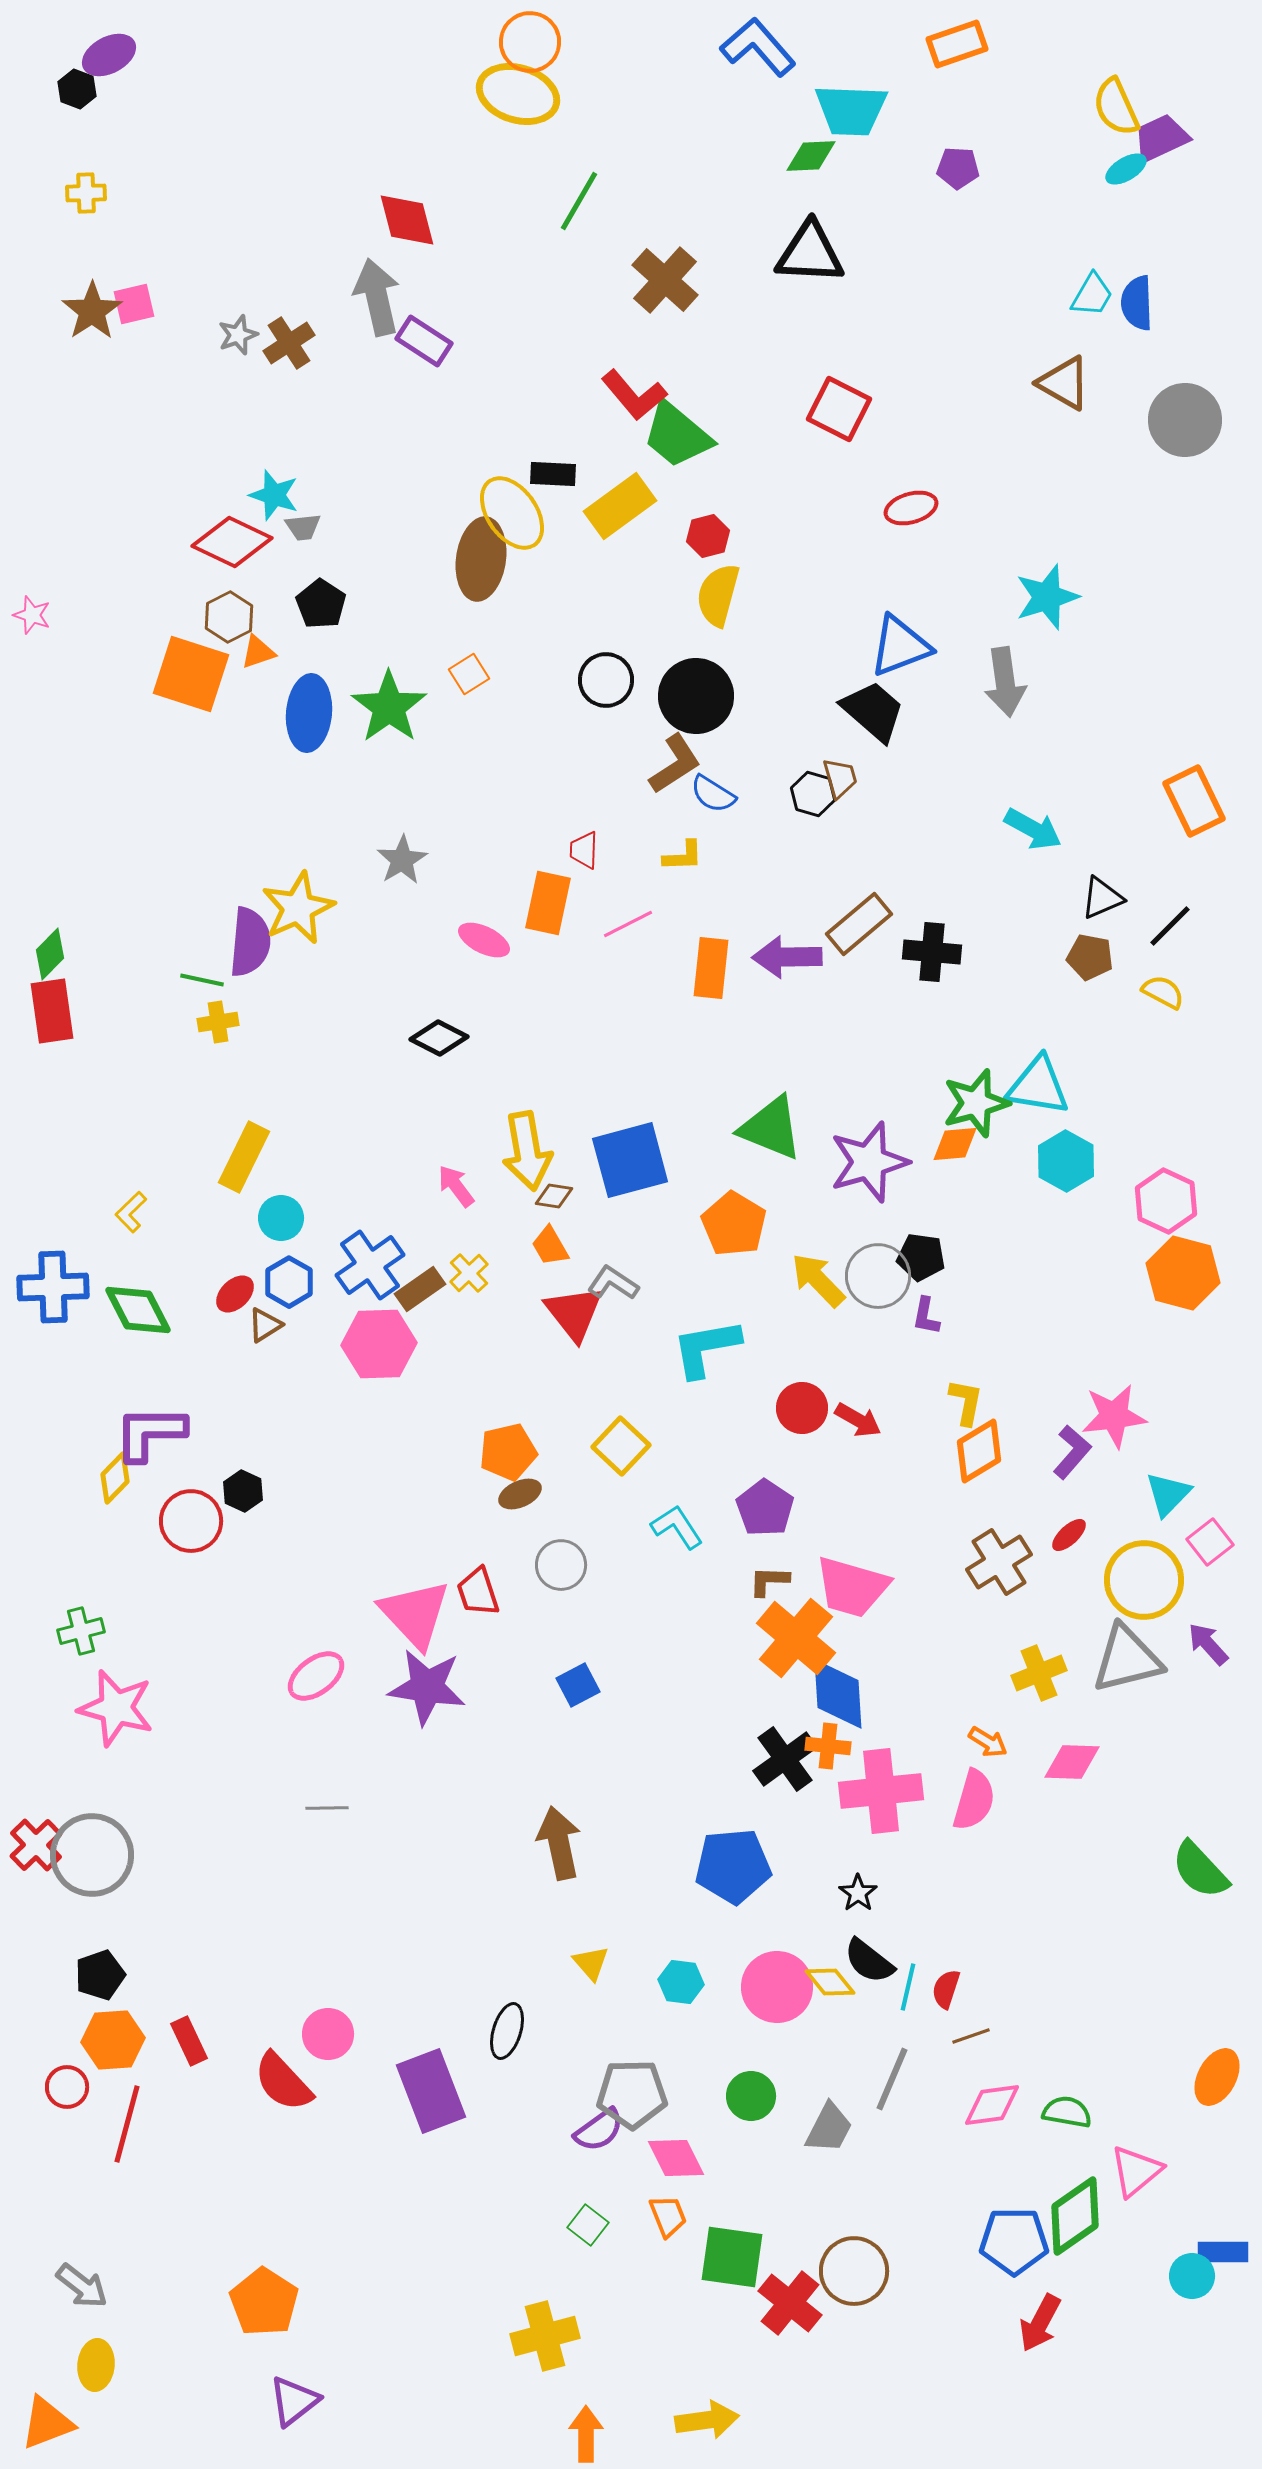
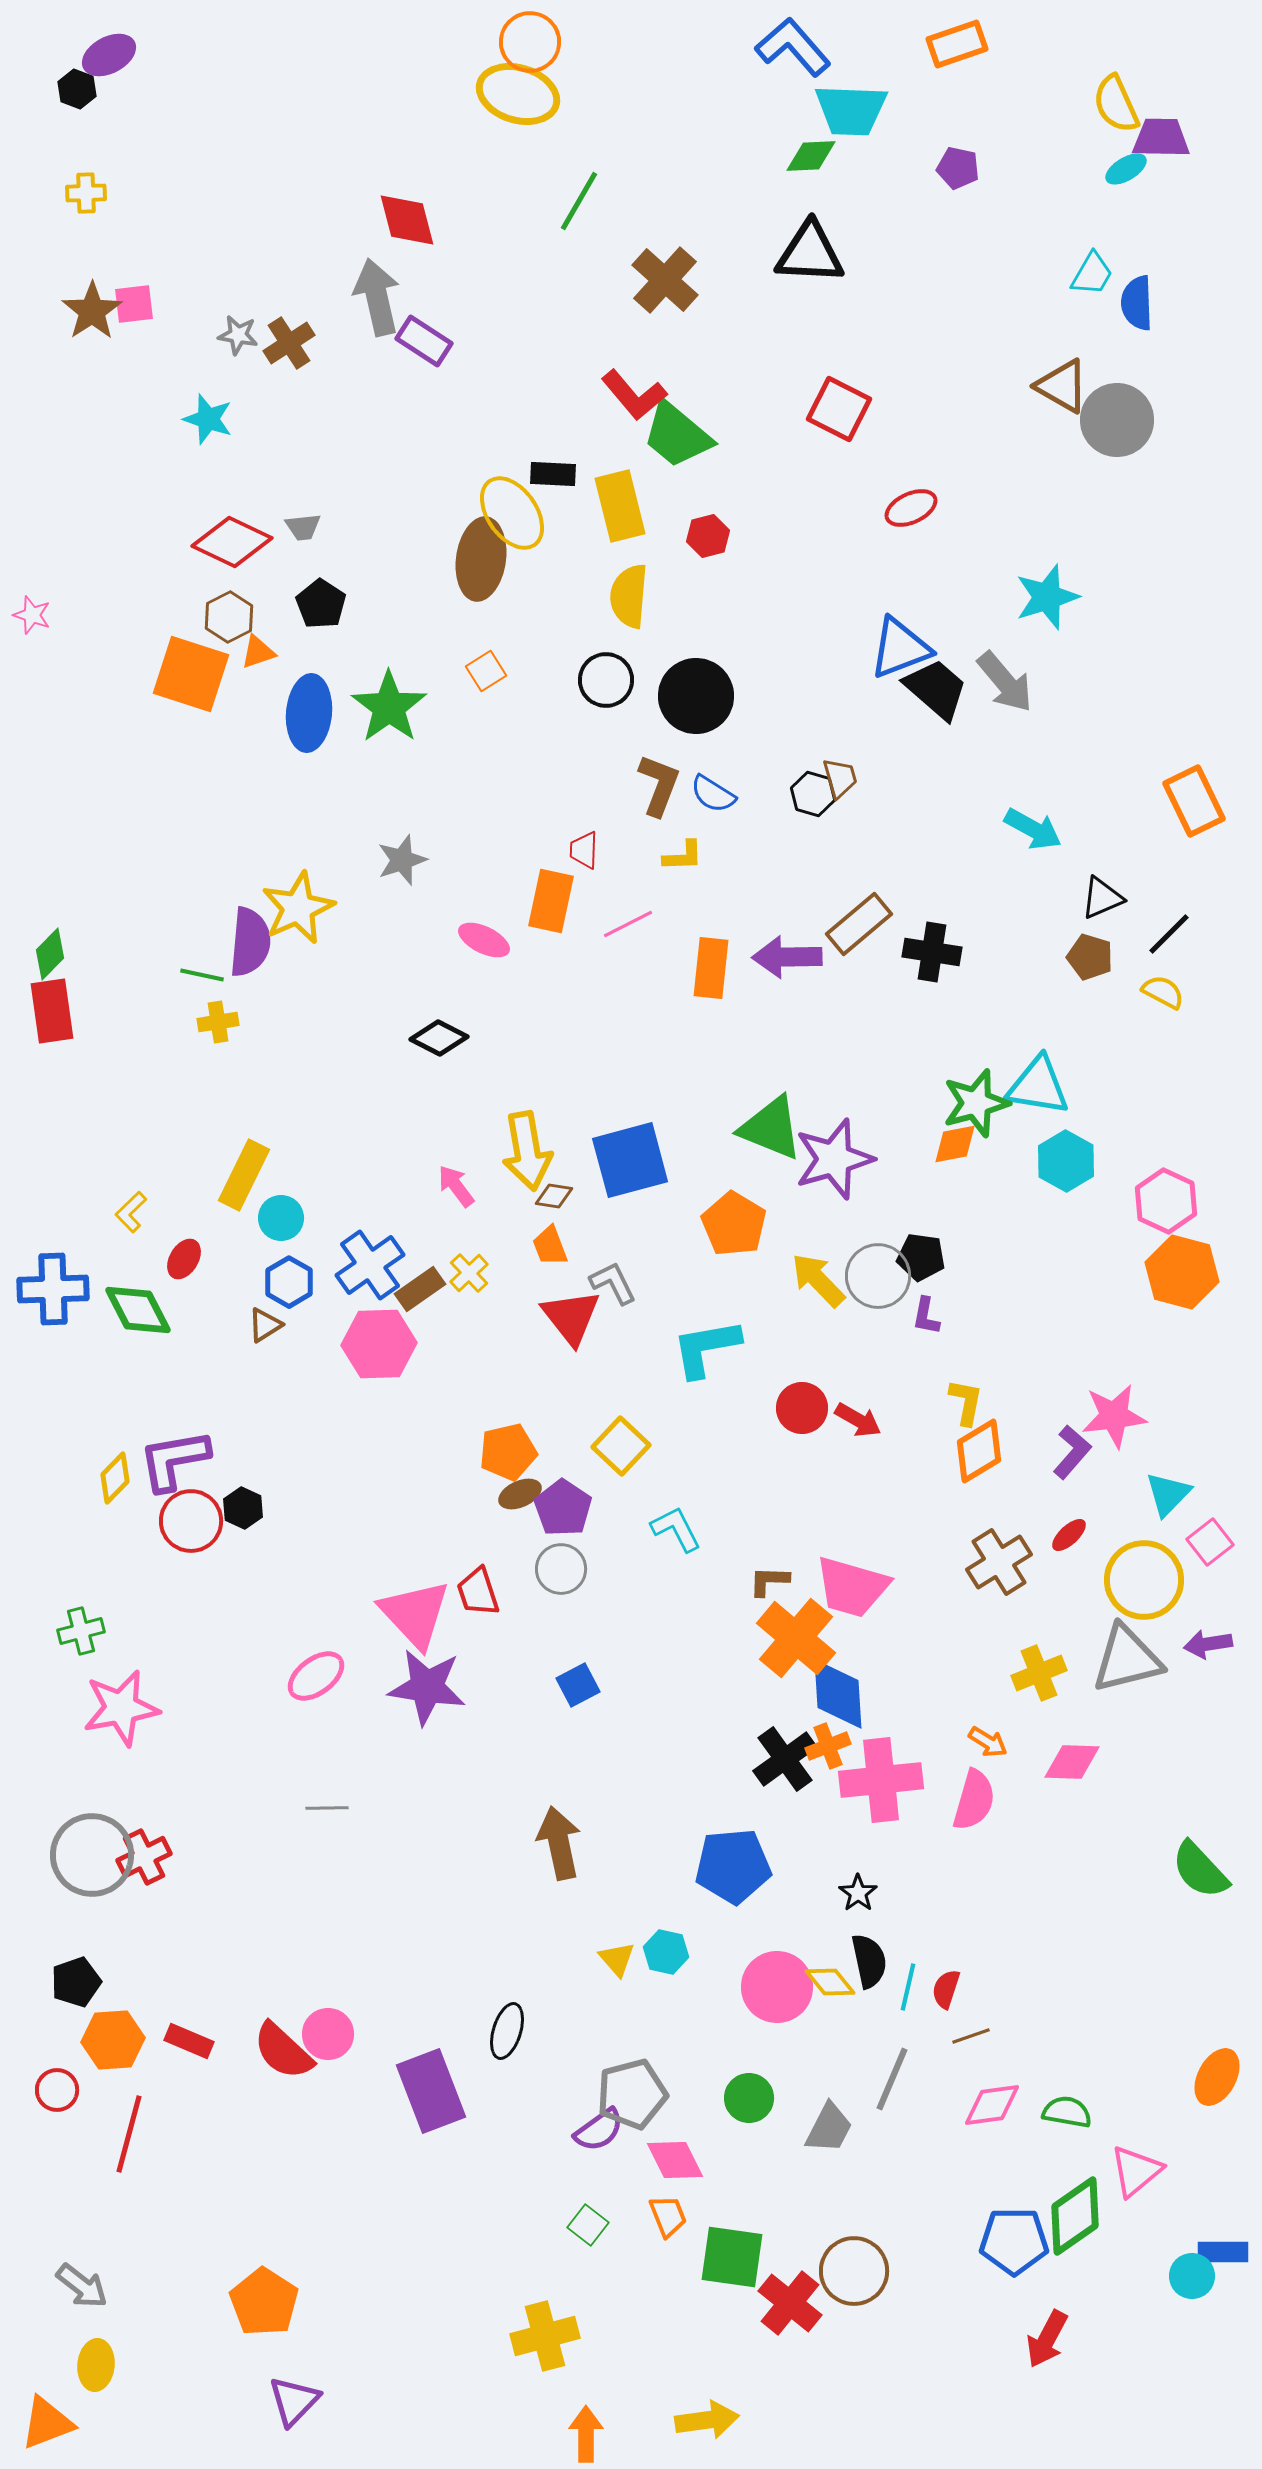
blue L-shape at (758, 47): moved 35 px right
yellow semicircle at (1116, 107): moved 3 px up
purple trapezoid at (1161, 138): rotated 26 degrees clockwise
purple pentagon at (958, 168): rotated 9 degrees clockwise
cyan trapezoid at (1092, 295): moved 21 px up
pink square at (134, 304): rotated 6 degrees clockwise
gray star at (238, 335): rotated 30 degrees clockwise
brown triangle at (1064, 383): moved 2 px left, 3 px down
gray circle at (1185, 420): moved 68 px left
cyan star at (274, 495): moved 66 px left, 76 px up
yellow rectangle at (620, 506): rotated 68 degrees counterclockwise
red ellipse at (911, 508): rotated 9 degrees counterclockwise
yellow semicircle at (718, 595): moved 89 px left, 1 px down; rotated 10 degrees counterclockwise
blue triangle at (900, 646): moved 2 px down
orange square at (469, 674): moved 17 px right, 3 px up
gray arrow at (1005, 682): rotated 32 degrees counterclockwise
black trapezoid at (873, 711): moved 63 px right, 22 px up
brown L-shape at (675, 764): moved 16 px left, 21 px down; rotated 36 degrees counterclockwise
gray star at (402, 860): rotated 12 degrees clockwise
orange rectangle at (548, 903): moved 3 px right, 2 px up
black line at (1170, 926): moved 1 px left, 8 px down
black cross at (932, 952): rotated 4 degrees clockwise
brown pentagon at (1090, 957): rotated 6 degrees clockwise
green line at (202, 980): moved 5 px up
orange diamond at (955, 1144): rotated 6 degrees counterclockwise
yellow rectangle at (244, 1157): moved 18 px down
purple star at (869, 1162): moved 35 px left, 3 px up
orange trapezoid at (550, 1246): rotated 9 degrees clockwise
orange hexagon at (1183, 1273): moved 1 px left, 1 px up
gray L-shape at (613, 1283): rotated 30 degrees clockwise
blue cross at (53, 1287): moved 2 px down
red ellipse at (235, 1294): moved 51 px left, 35 px up; rotated 15 degrees counterclockwise
red triangle at (574, 1313): moved 3 px left, 4 px down
purple L-shape at (150, 1433): moved 24 px right, 27 px down; rotated 10 degrees counterclockwise
black hexagon at (243, 1491): moved 17 px down
purple pentagon at (765, 1508): moved 202 px left
cyan L-shape at (677, 1527): moved 1 px left, 2 px down; rotated 6 degrees clockwise
gray circle at (561, 1565): moved 4 px down
purple arrow at (1208, 1644): rotated 57 degrees counterclockwise
pink star at (116, 1708): moved 5 px right; rotated 26 degrees counterclockwise
orange cross at (828, 1746): rotated 27 degrees counterclockwise
pink cross at (881, 1791): moved 11 px up
red cross at (36, 1845): moved 108 px right, 12 px down; rotated 18 degrees clockwise
black semicircle at (869, 1961): rotated 140 degrees counterclockwise
yellow triangle at (591, 1963): moved 26 px right, 4 px up
black pentagon at (100, 1975): moved 24 px left, 7 px down
cyan hexagon at (681, 1982): moved 15 px left, 30 px up; rotated 6 degrees clockwise
red rectangle at (189, 2041): rotated 42 degrees counterclockwise
red semicircle at (283, 2082): moved 31 px up; rotated 4 degrees counterclockwise
red circle at (67, 2087): moved 10 px left, 3 px down
gray pentagon at (632, 2094): rotated 14 degrees counterclockwise
green circle at (751, 2096): moved 2 px left, 2 px down
red line at (127, 2124): moved 2 px right, 10 px down
pink diamond at (676, 2158): moved 1 px left, 2 px down
red arrow at (1040, 2323): moved 7 px right, 16 px down
purple triangle at (294, 2401): rotated 8 degrees counterclockwise
